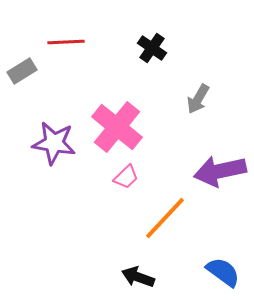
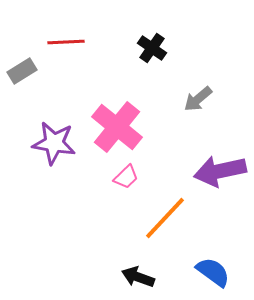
gray arrow: rotated 20 degrees clockwise
blue semicircle: moved 10 px left
